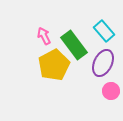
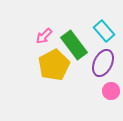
pink arrow: rotated 108 degrees counterclockwise
